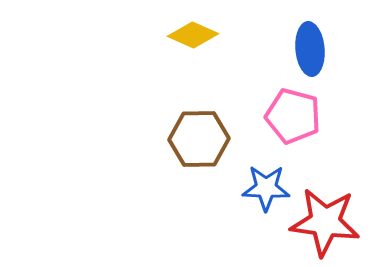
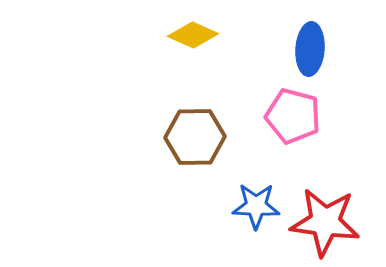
blue ellipse: rotated 9 degrees clockwise
brown hexagon: moved 4 px left, 2 px up
blue star: moved 10 px left, 18 px down
